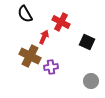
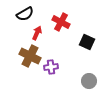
black semicircle: rotated 90 degrees counterclockwise
red arrow: moved 7 px left, 4 px up
gray circle: moved 2 px left
